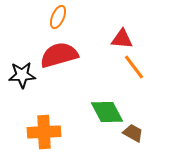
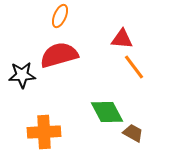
orange ellipse: moved 2 px right, 1 px up
